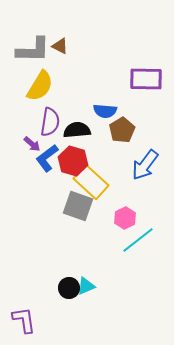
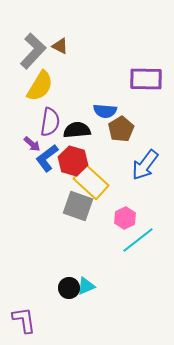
gray L-shape: moved 1 px down; rotated 48 degrees counterclockwise
brown pentagon: moved 1 px left, 1 px up
